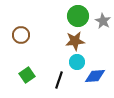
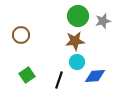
gray star: rotated 28 degrees clockwise
